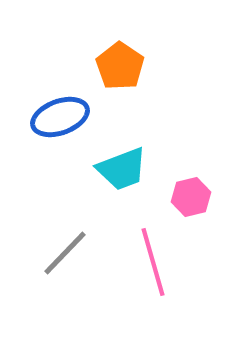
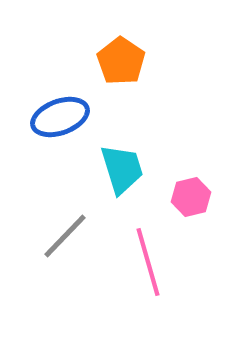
orange pentagon: moved 1 px right, 5 px up
cyan trapezoid: rotated 86 degrees counterclockwise
gray line: moved 17 px up
pink line: moved 5 px left
